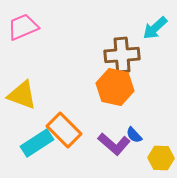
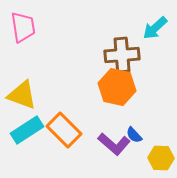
pink trapezoid: rotated 104 degrees clockwise
orange hexagon: moved 2 px right
cyan rectangle: moved 10 px left, 13 px up
